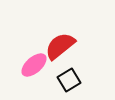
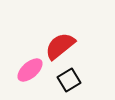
pink ellipse: moved 4 px left, 5 px down
